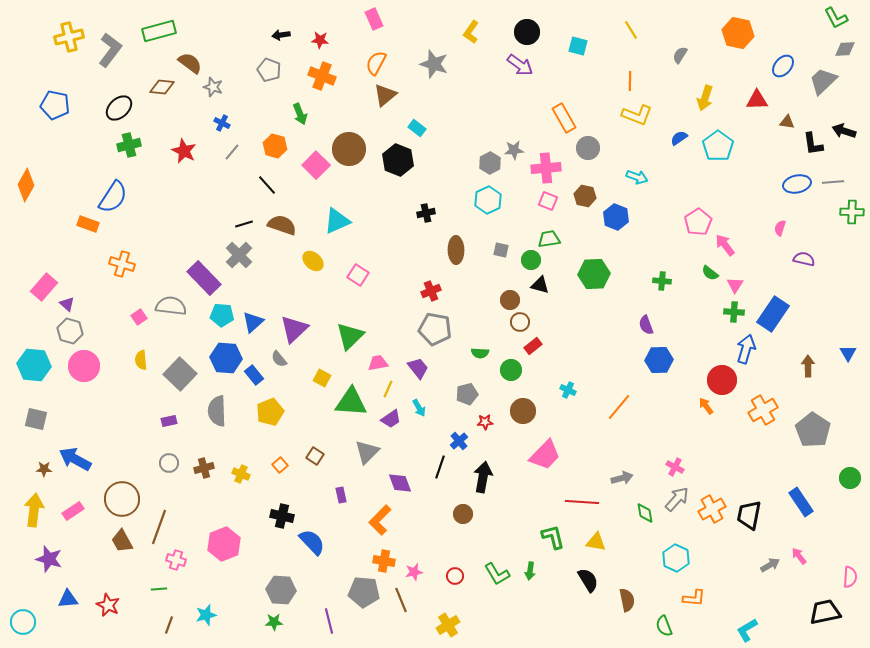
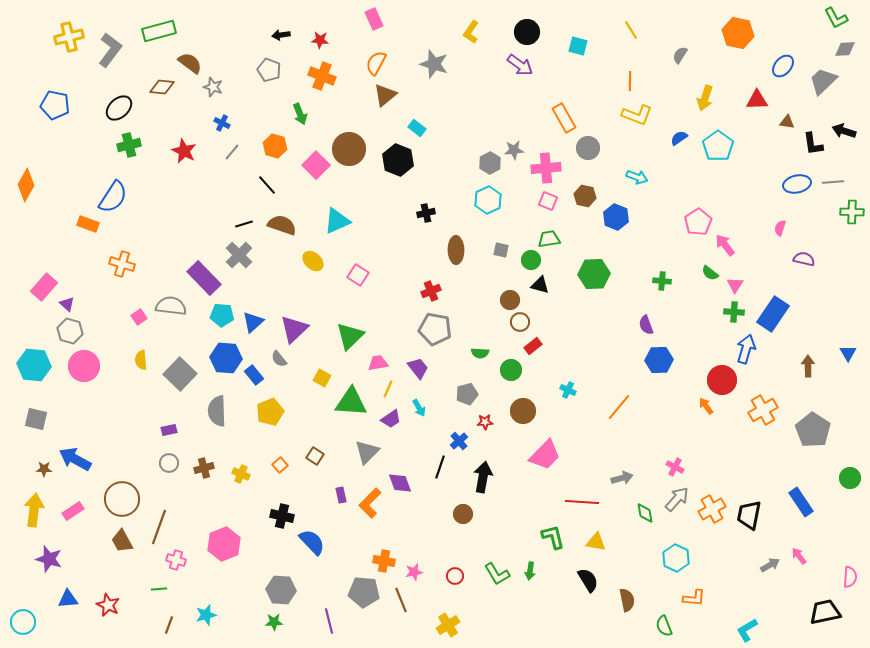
purple rectangle at (169, 421): moved 9 px down
orange L-shape at (380, 520): moved 10 px left, 17 px up
